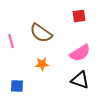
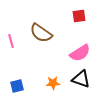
orange star: moved 11 px right, 19 px down
black triangle: moved 1 px right, 1 px up
blue square: rotated 16 degrees counterclockwise
